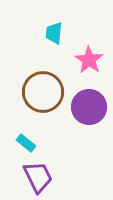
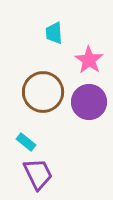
cyan trapezoid: rotated 10 degrees counterclockwise
purple circle: moved 5 px up
cyan rectangle: moved 1 px up
purple trapezoid: moved 3 px up
